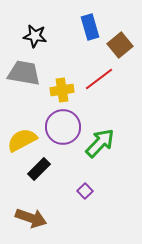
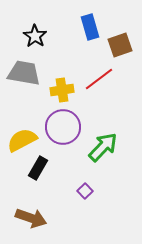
black star: rotated 25 degrees clockwise
brown square: rotated 20 degrees clockwise
green arrow: moved 3 px right, 4 px down
black rectangle: moved 1 px left, 1 px up; rotated 15 degrees counterclockwise
